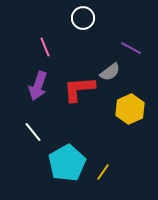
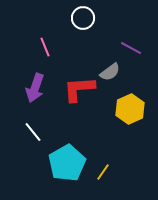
purple arrow: moved 3 px left, 2 px down
